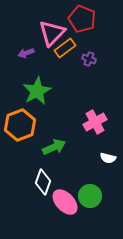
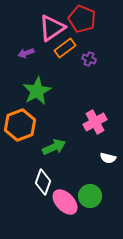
pink triangle: moved 5 px up; rotated 12 degrees clockwise
